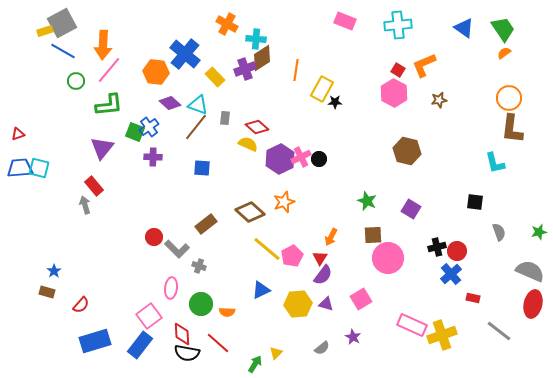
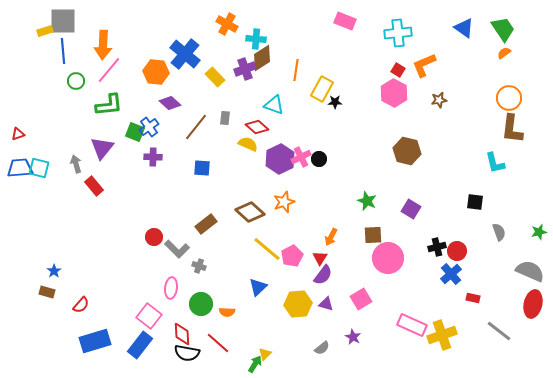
gray square at (62, 23): moved 1 px right, 2 px up; rotated 28 degrees clockwise
cyan cross at (398, 25): moved 8 px down
blue line at (63, 51): rotated 55 degrees clockwise
cyan triangle at (198, 105): moved 76 px right
gray arrow at (85, 205): moved 9 px left, 41 px up
blue triangle at (261, 290): moved 3 px left, 3 px up; rotated 18 degrees counterclockwise
pink square at (149, 316): rotated 15 degrees counterclockwise
yellow triangle at (276, 353): moved 11 px left, 1 px down
